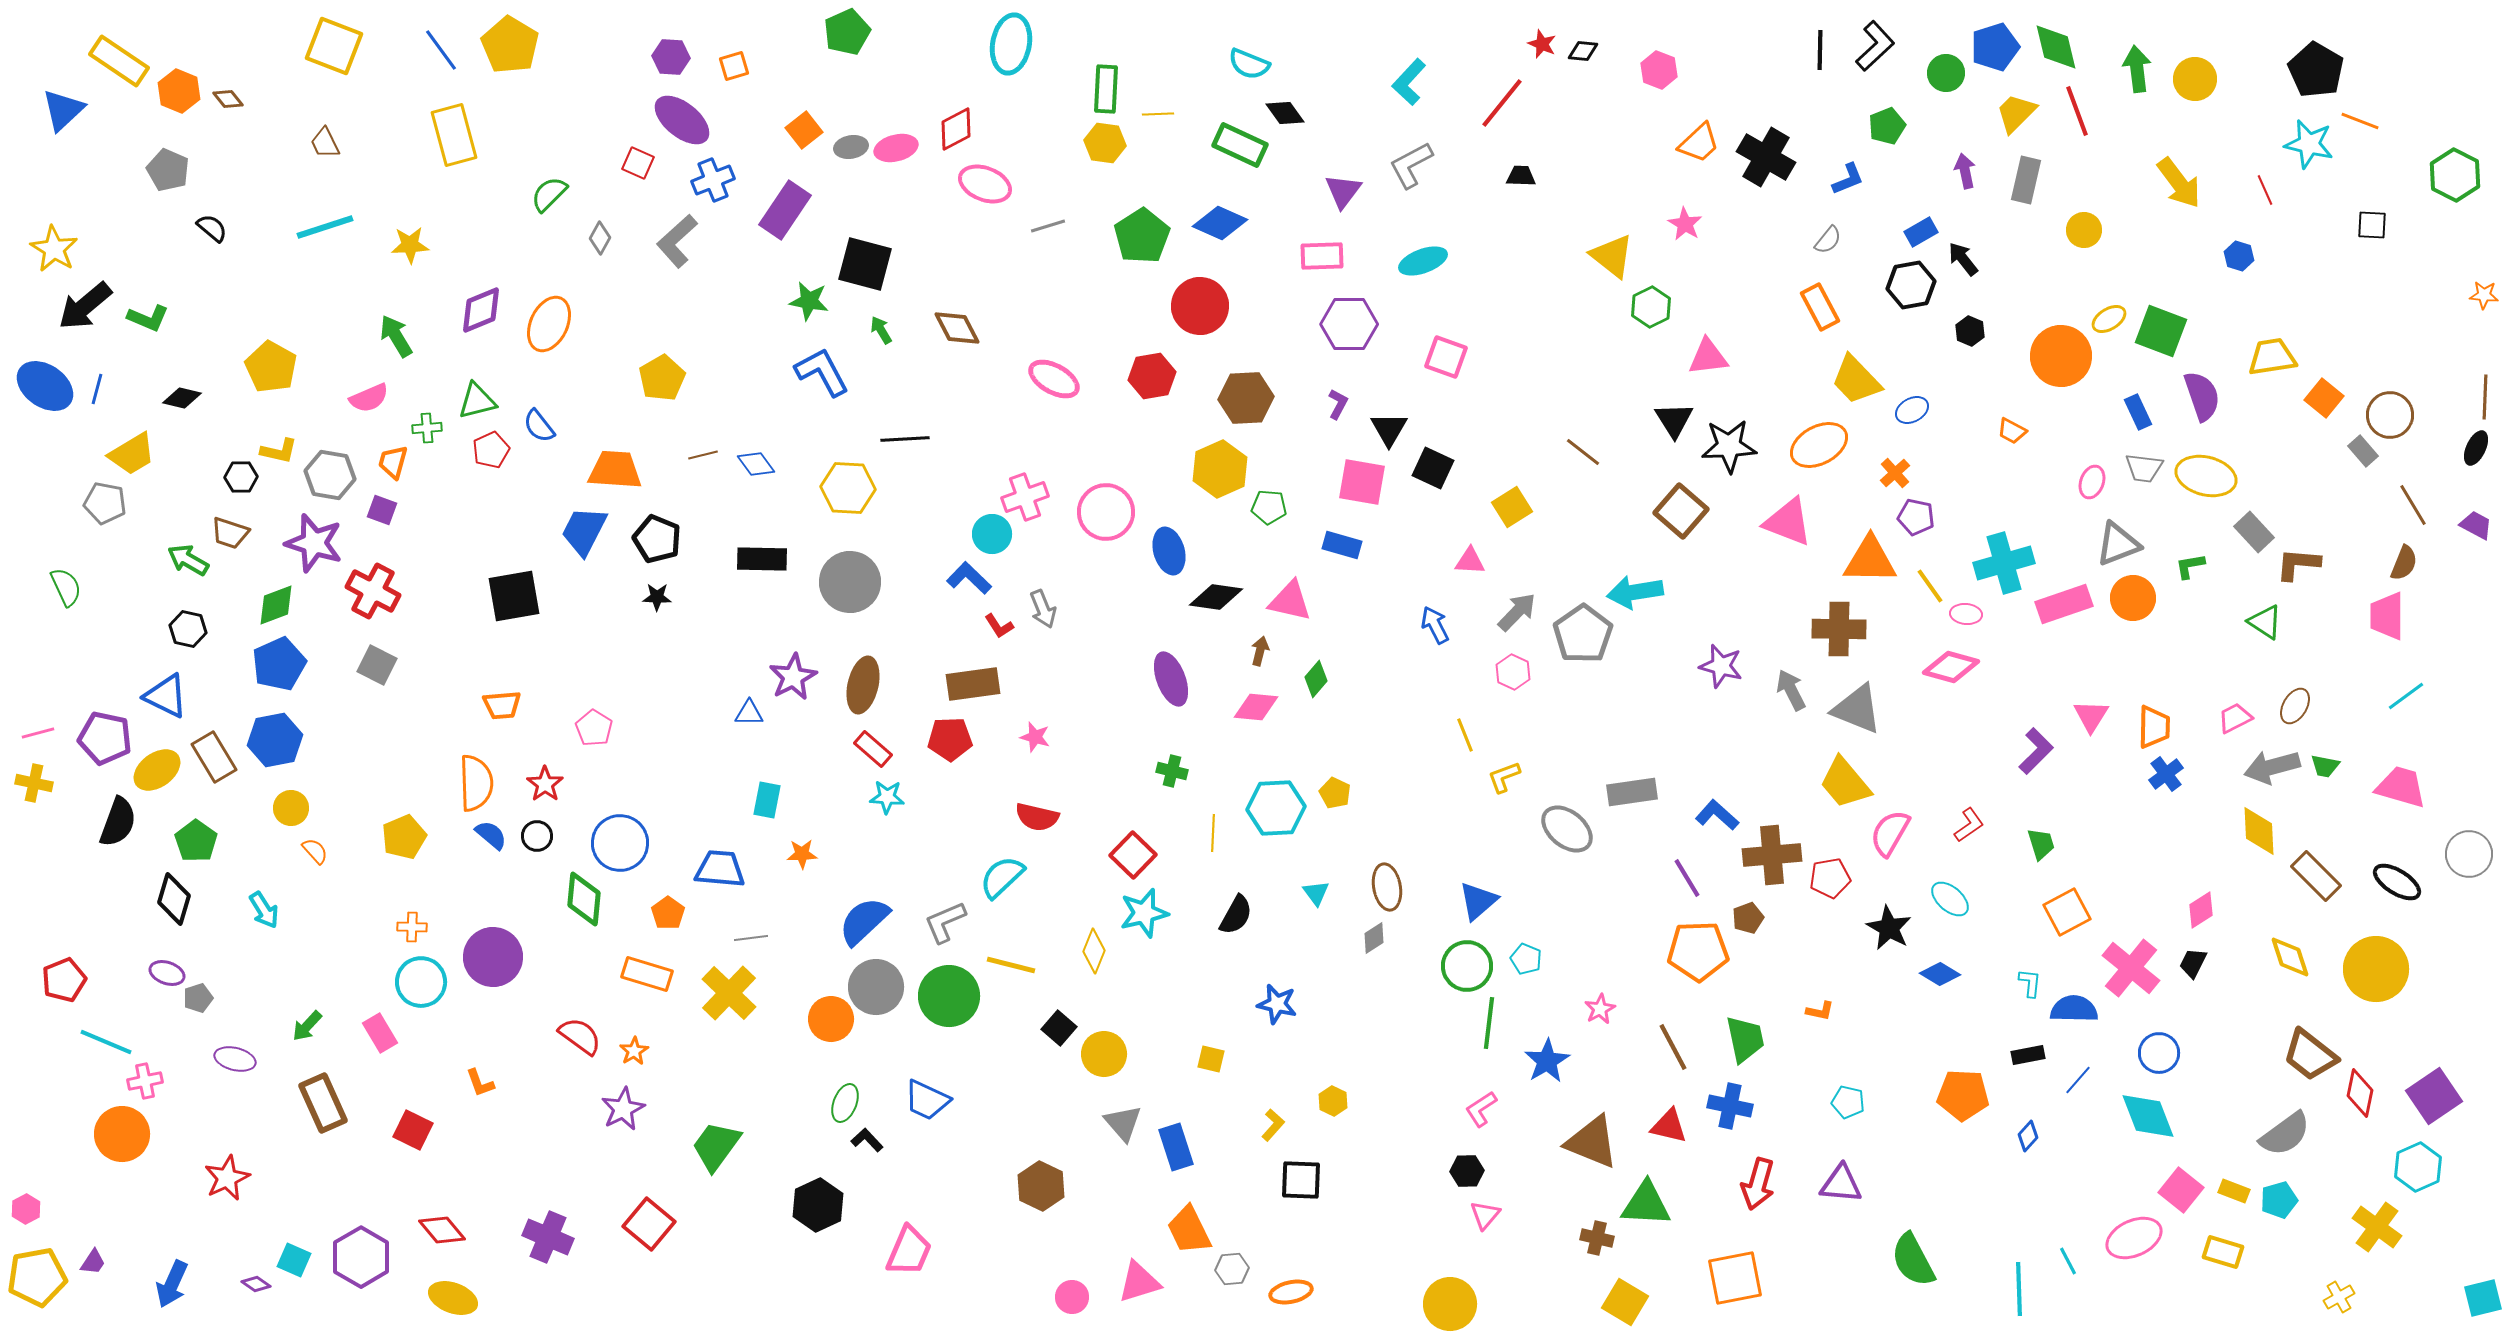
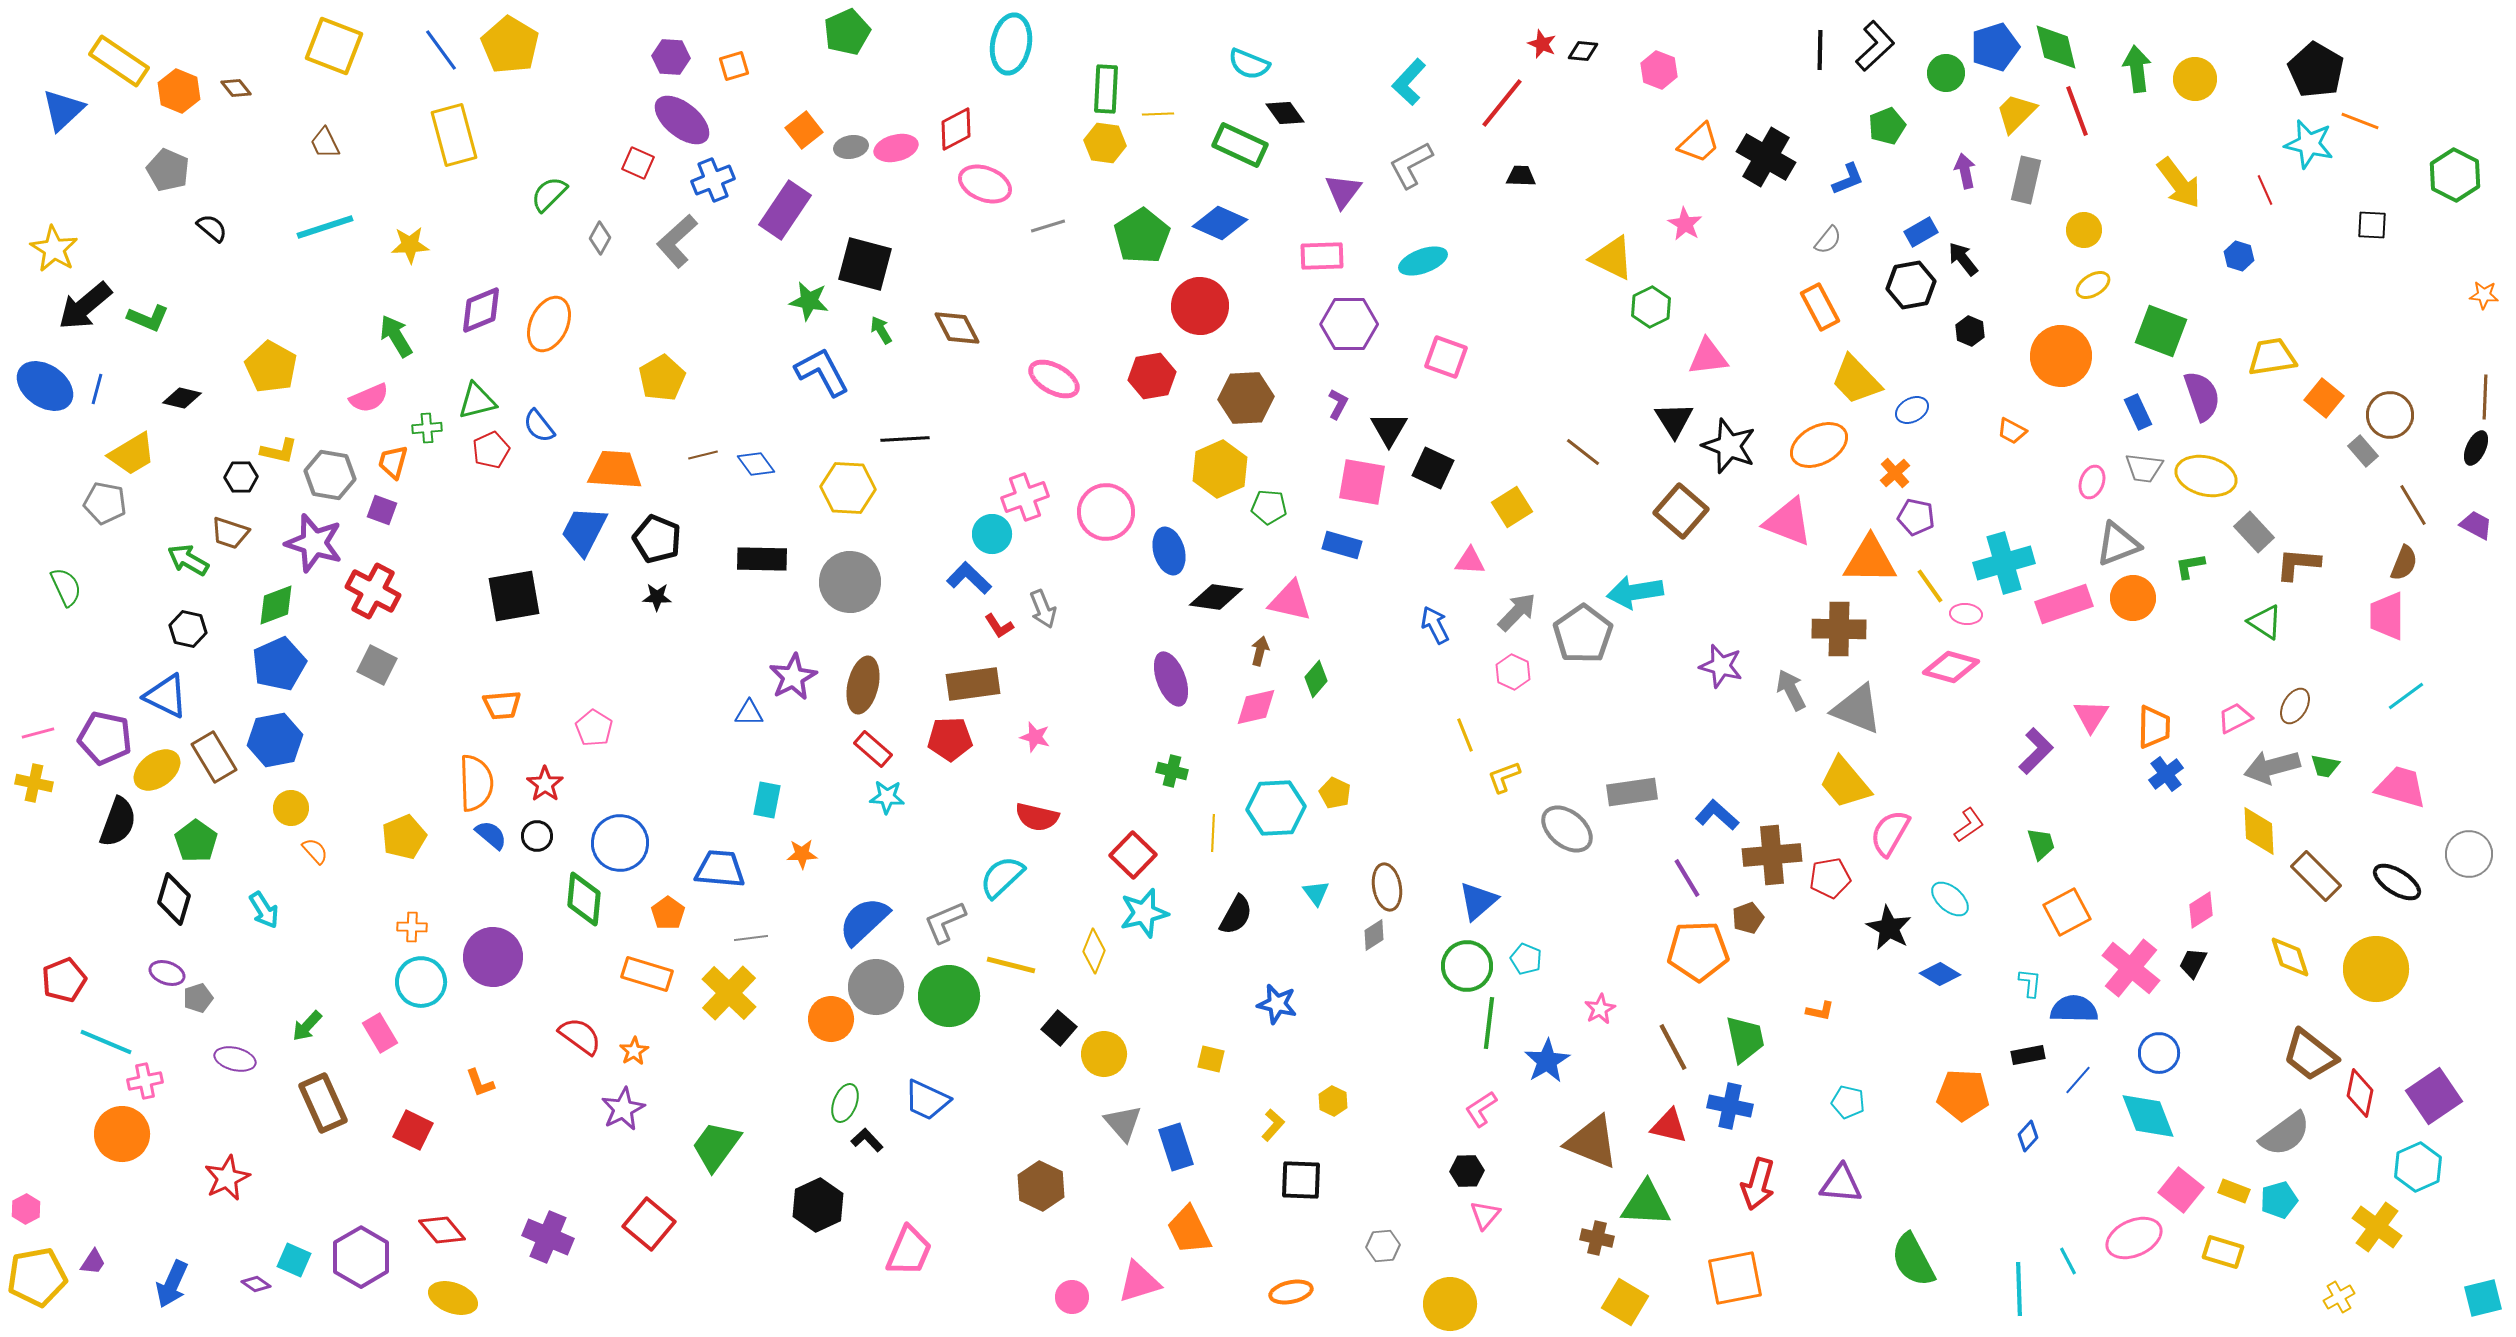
brown diamond at (228, 99): moved 8 px right, 11 px up
yellow triangle at (1612, 256): moved 2 px down; rotated 12 degrees counterclockwise
yellow ellipse at (2109, 319): moved 16 px left, 34 px up
black star at (1729, 446): rotated 24 degrees clockwise
pink diamond at (1256, 707): rotated 18 degrees counterclockwise
gray diamond at (1374, 938): moved 3 px up
gray hexagon at (1232, 1269): moved 151 px right, 23 px up
